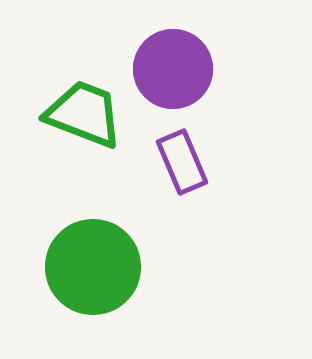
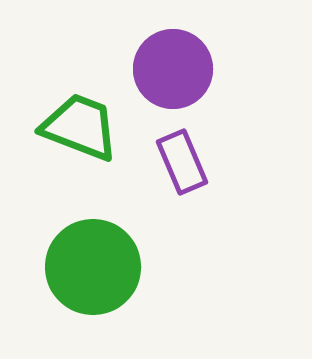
green trapezoid: moved 4 px left, 13 px down
